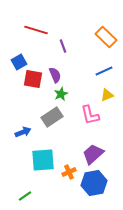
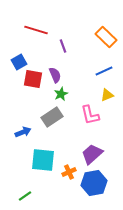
purple trapezoid: moved 1 px left
cyan square: rotated 10 degrees clockwise
